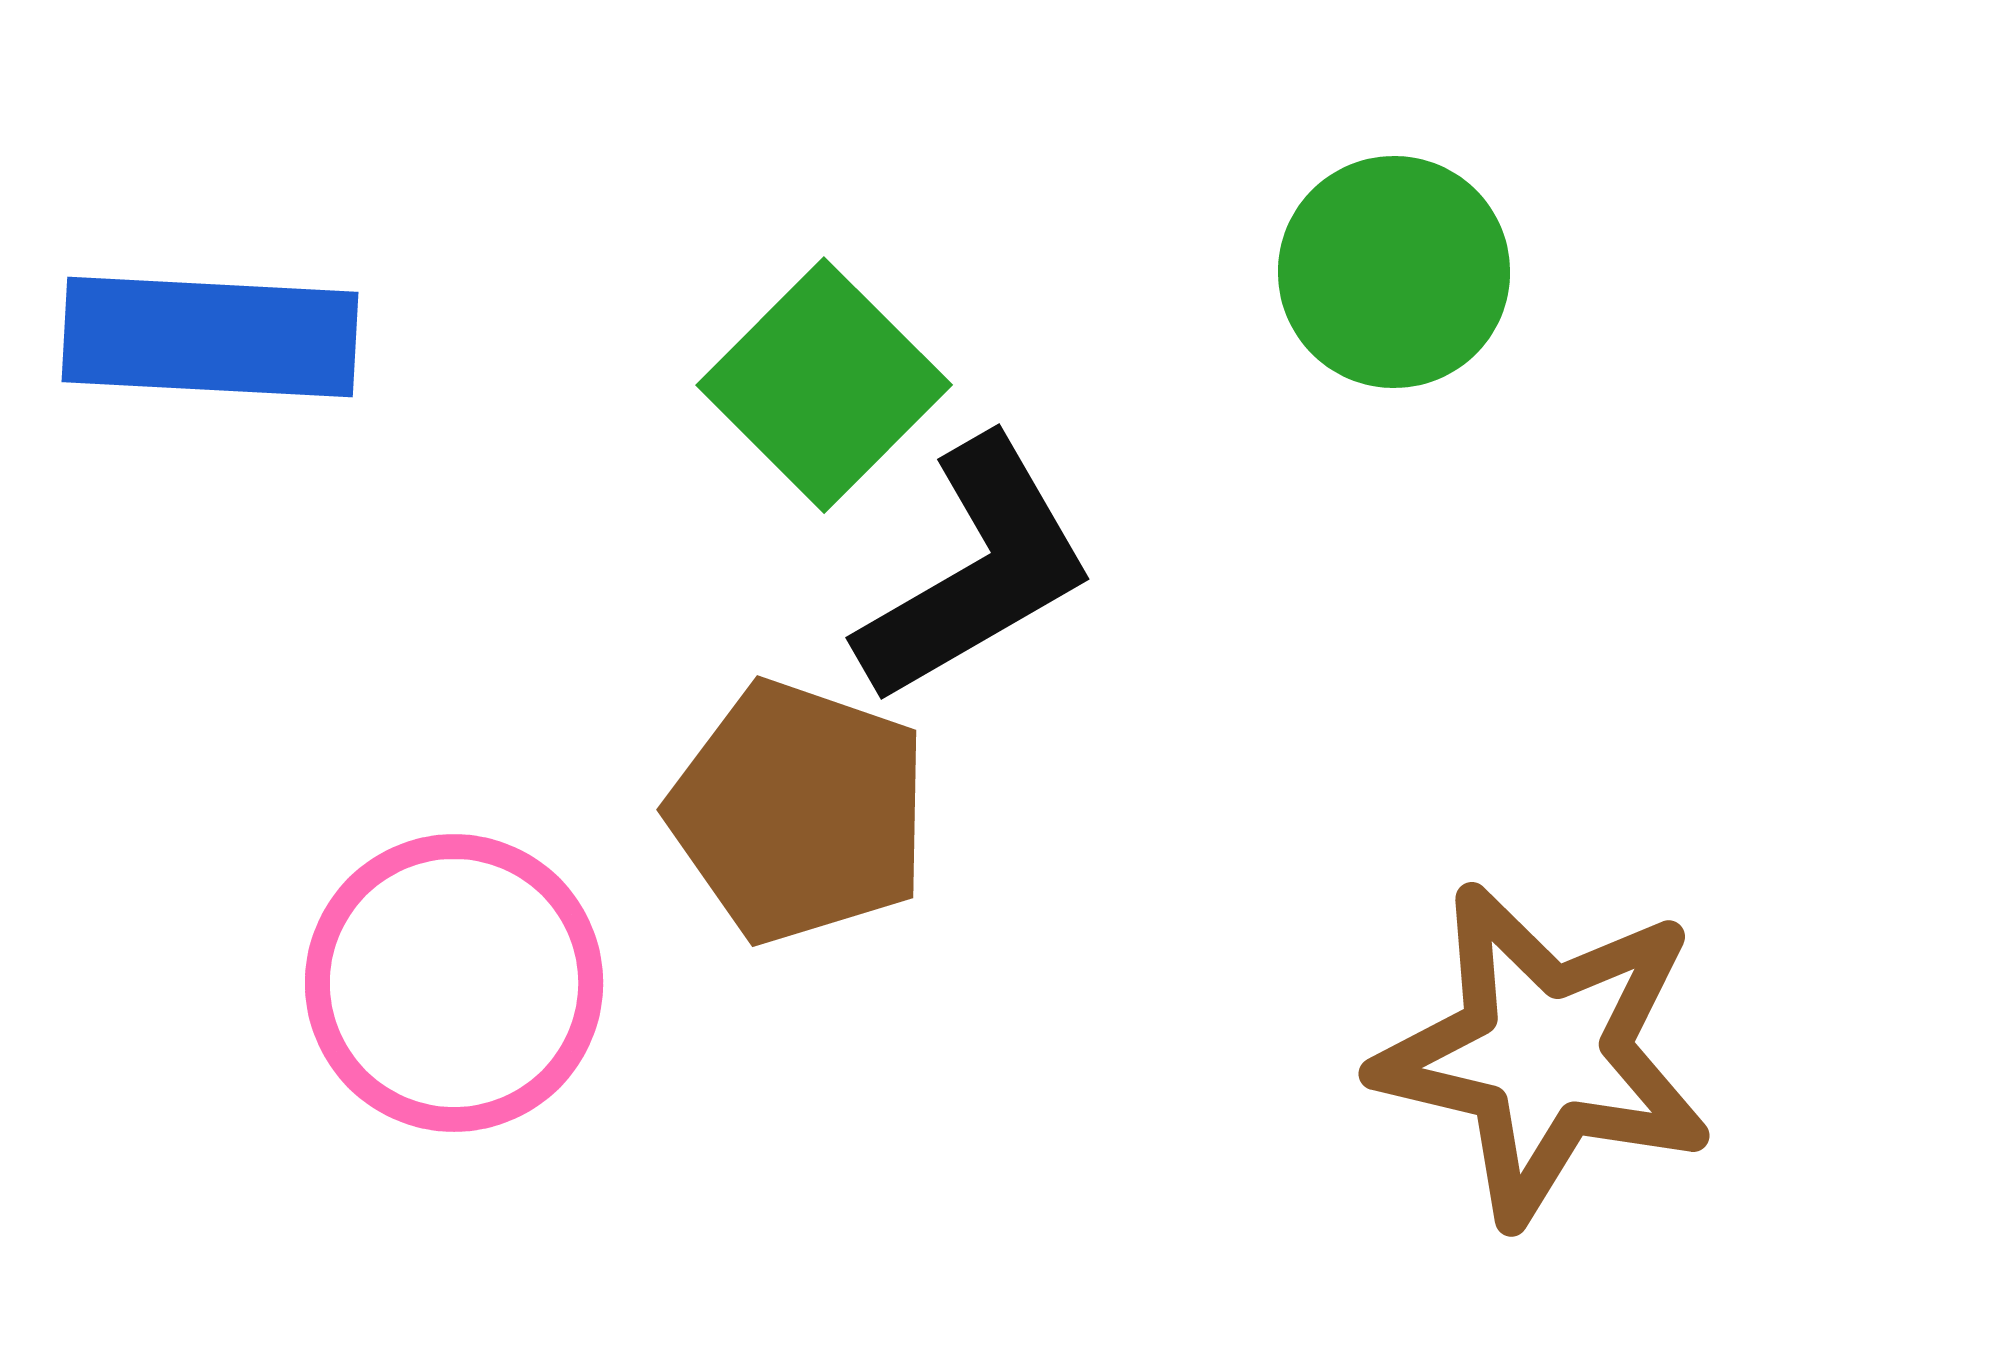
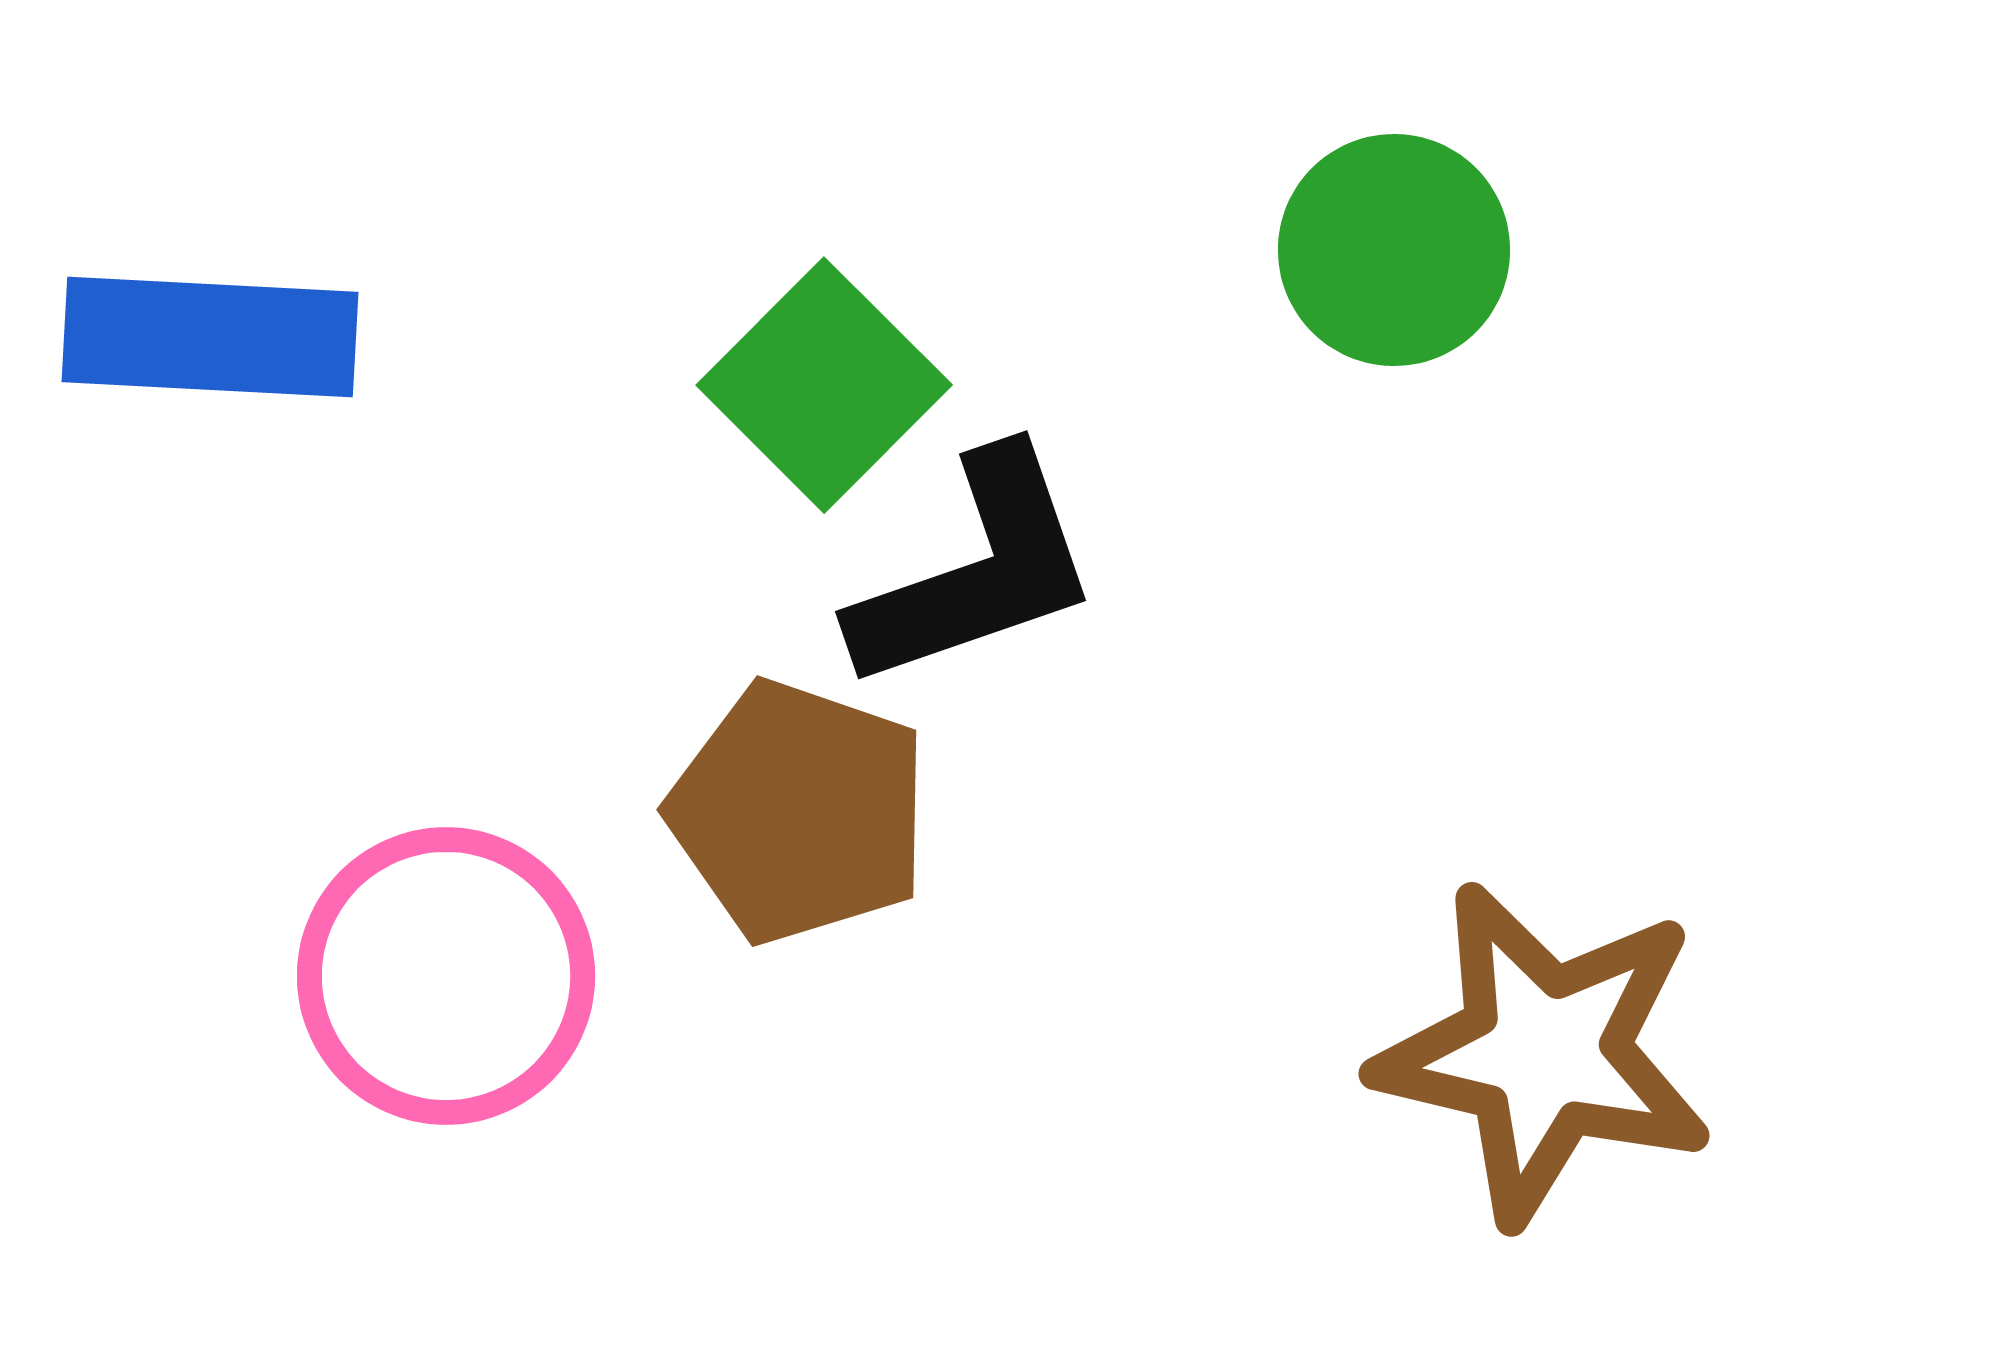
green circle: moved 22 px up
black L-shape: rotated 11 degrees clockwise
pink circle: moved 8 px left, 7 px up
